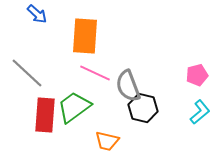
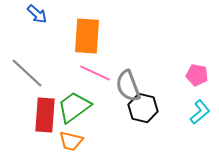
orange rectangle: moved 2 px right
pink pentagon: rotated 25 degrees clockwise
orange trapezoid: moved 36 px left
